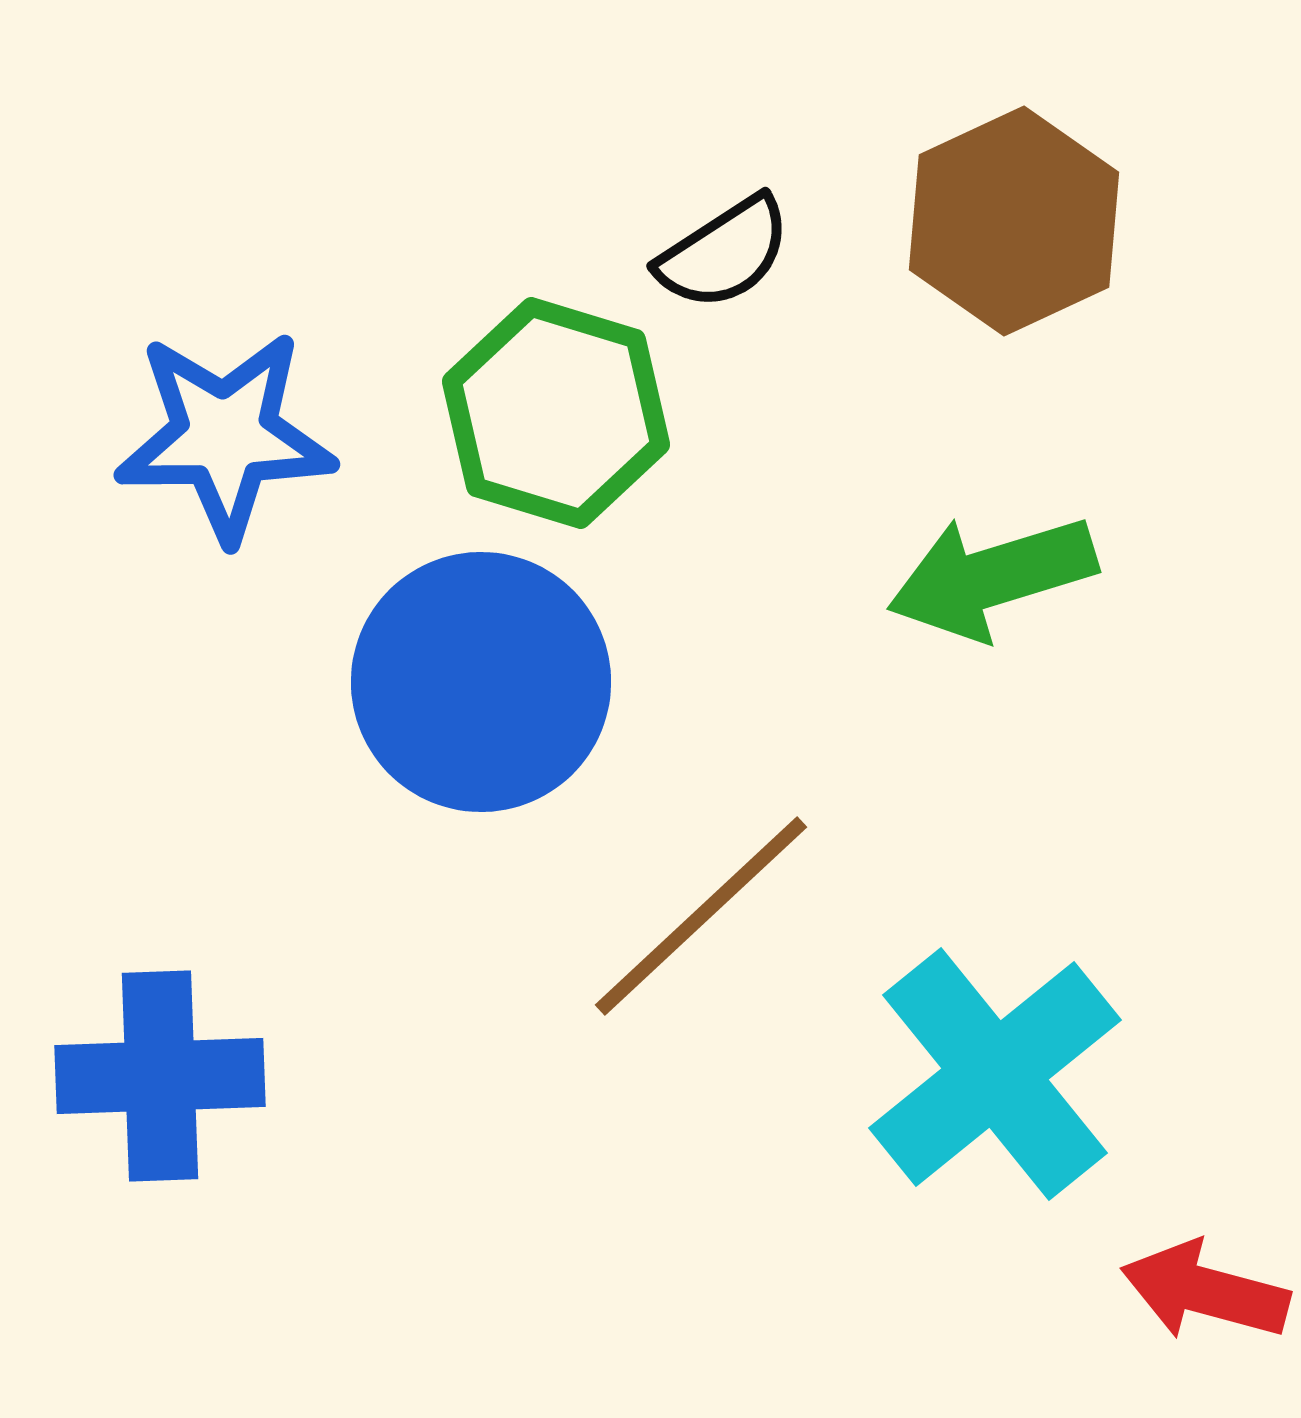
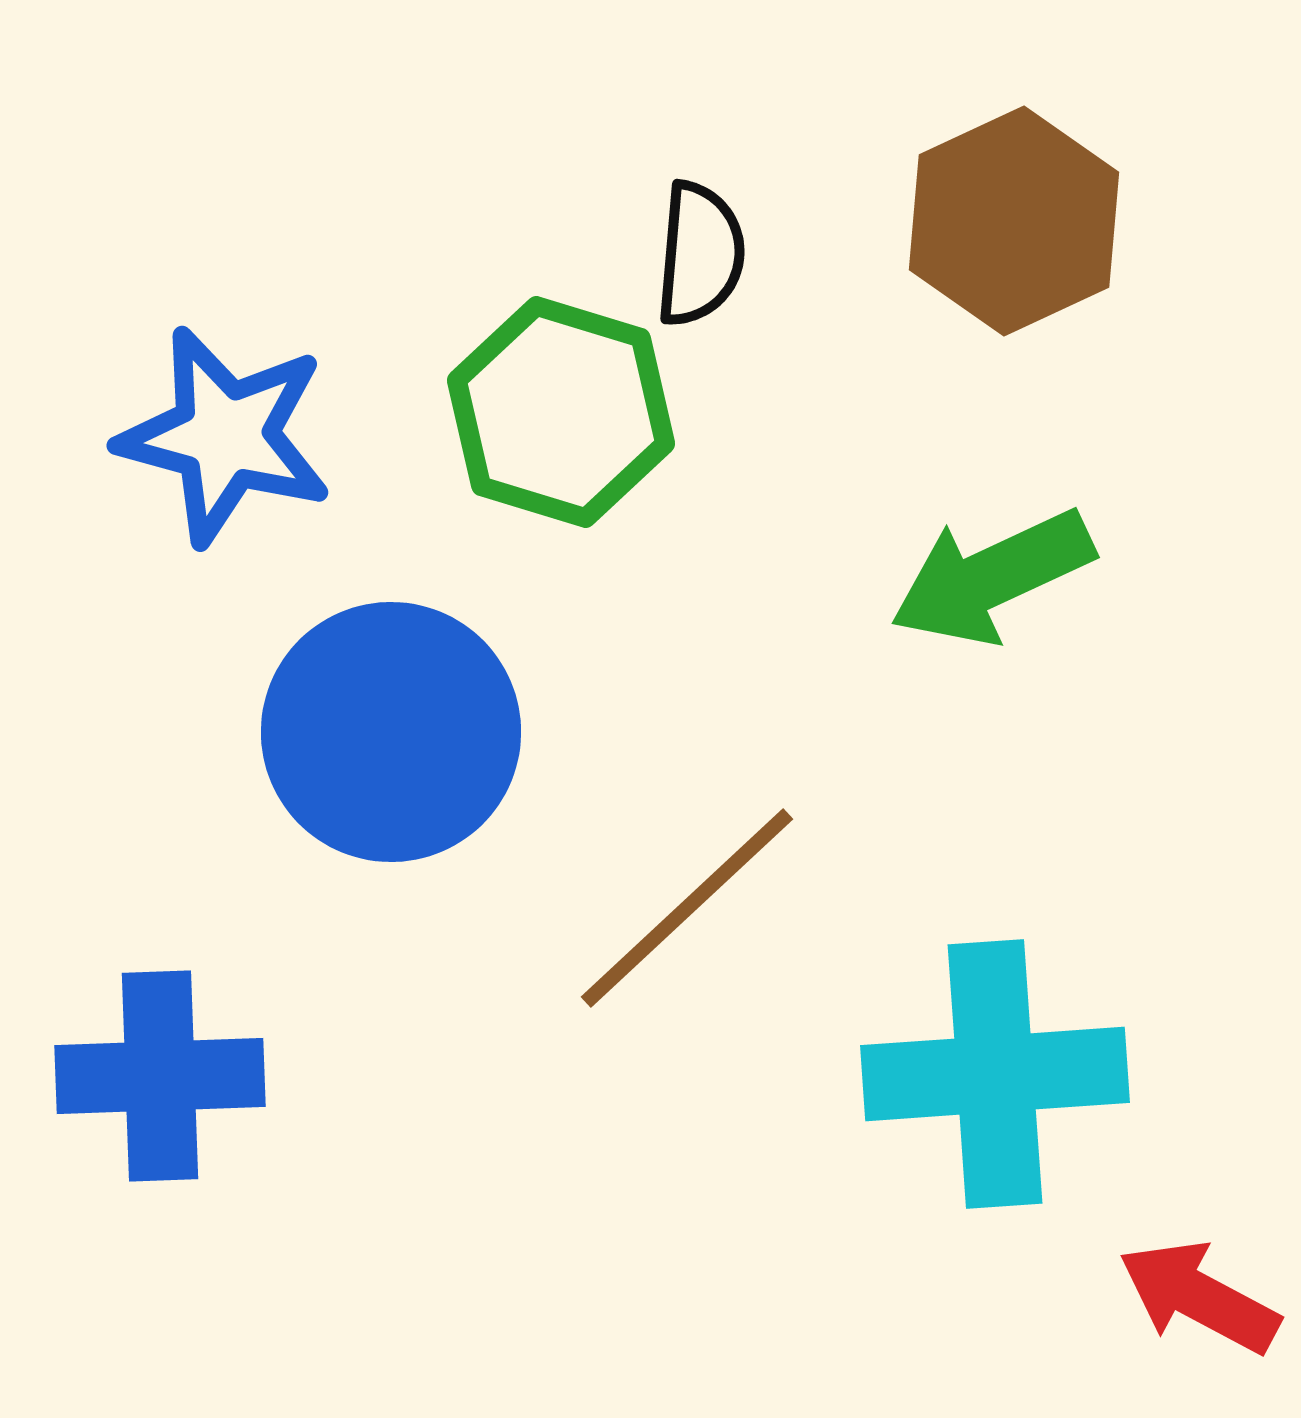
black semicircle: moved 24 px left, 1 px down; rotated 52 degrees counterclockwise
green hexagon: moved 5 px right, 1 px up
blue star: rotated 16 degrees clockwise
green arrow: rotated 8 degrees counterclockwise
blue circle: moved 90 px left, 50 px down
brown line: moved 14 px left, 8 px up
cyan cross: rotated 35 degrees clockwise
red arrow: moved 6 px left, 6 px down; rotated 13 degrees clockwise
